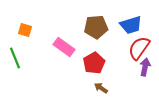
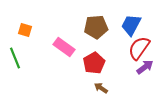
blue trapezoid: rotated 135 degrees clockwise
purple arrow: rotated 42 degrees clockwise
